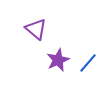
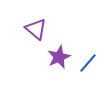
purple star: moved 1 px right, 3 px up
